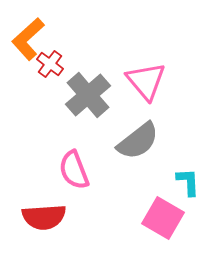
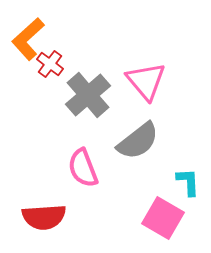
pink semicircle: moved 9 px right, 2 px up
